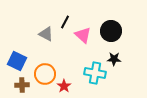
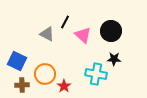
gray triangle: moved 1 px right
cyan cross: moved 1 px right, 1 px down
